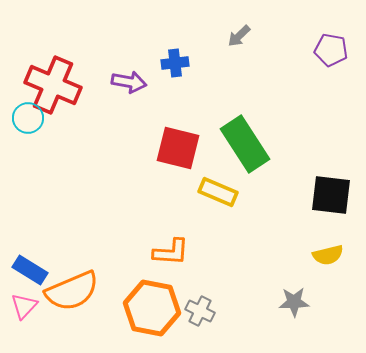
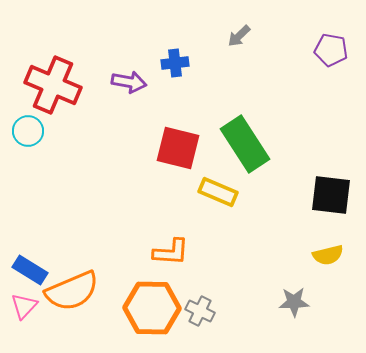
cyan circle: moved 13 px down
orange hexagon: rotated 10 degrees counterclockwise
